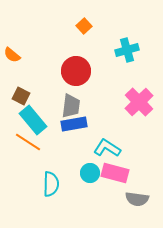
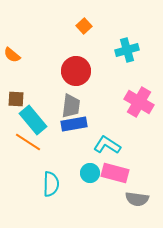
brown square: moved 5 px left, 3 px down; rotated 24 degrees counterclockwise
pink cross: rotated 16 degrees counterclockwise
cyan L-shape: moved 3 px up
